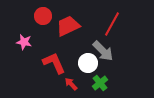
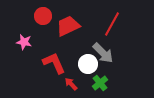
gray arrow: moved 2 px down
white circle: moved 1 px down
